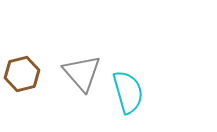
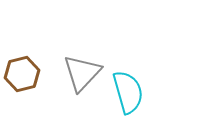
gray triangle: rotated 24 degrees clockwise
